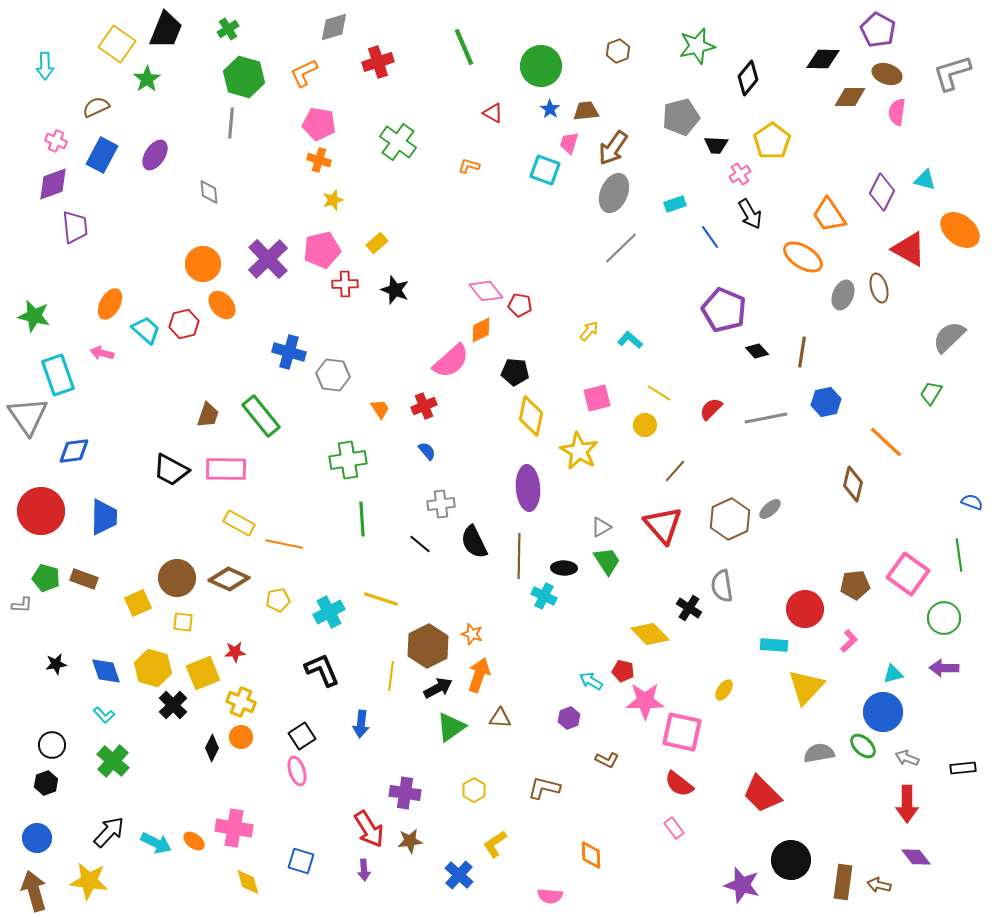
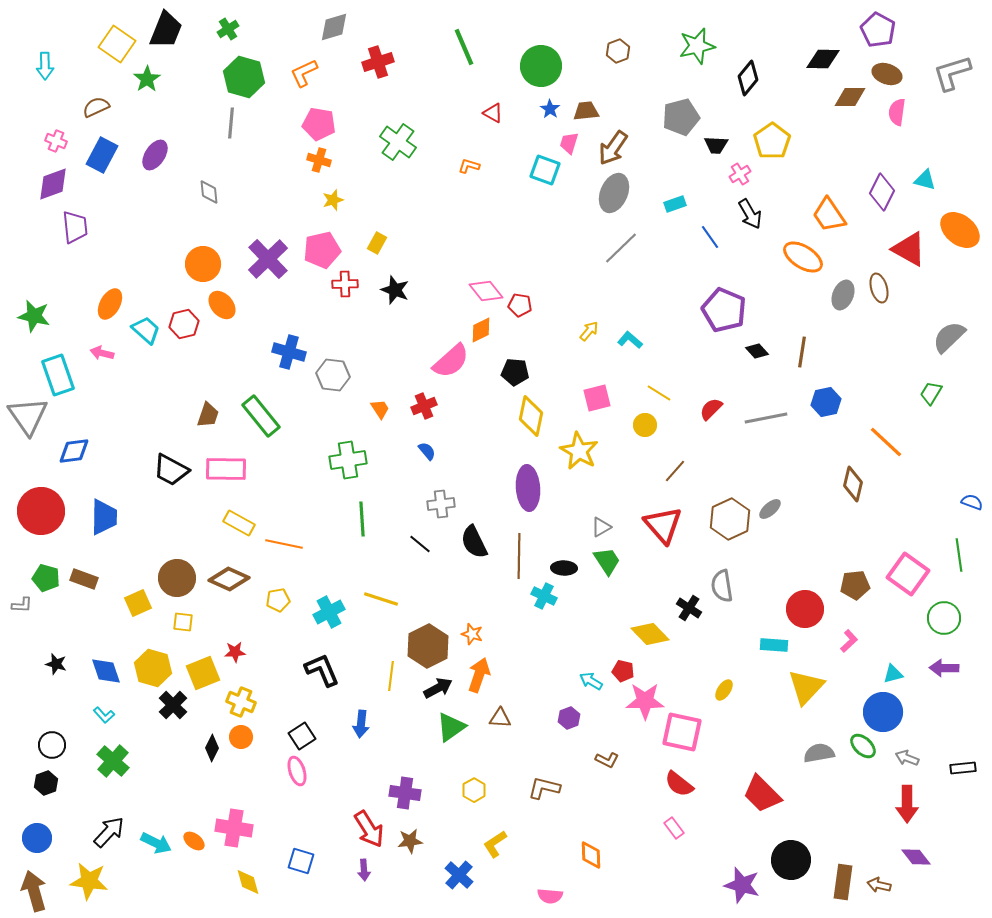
yellow rectangle at (377, 243): rotated 20 degrees counterclockwise
black star at (56, 664): rotated 25 degrees clockwise
